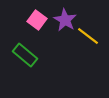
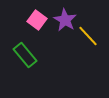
yellow line: rotated 10 degrees clockwise
green rectangle: rotated 10 degrees clockwise
